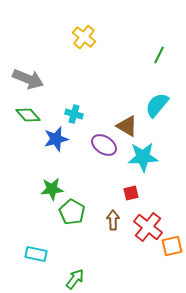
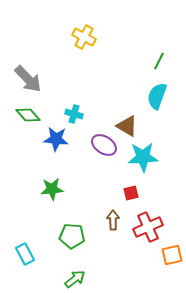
yellow cross: rotated 10 degrees counterclockwise
green line: moved 6 px down
gray arrow: rotated 24 degrees clockwise
cyan semicircle: moved 9 px up; rotated 20 degrees counterclockwise
blue star: rotated 20 degrees clockwise
green pentagon: moved 24 px down; rotated 25 degrees counterclockwise
red cross: rotated 28 degrees clockwise
orange square: moved 9 px down
cyan rectangle: moved 11 px left; rotated 50 degrees clockwise
green arrow: rotated 15 degrees clockwise
